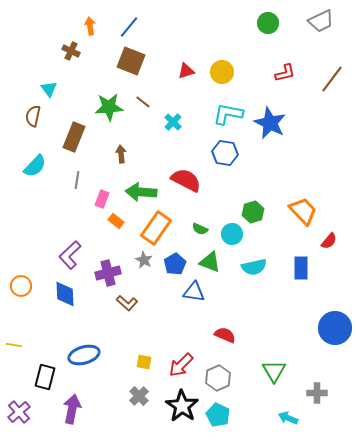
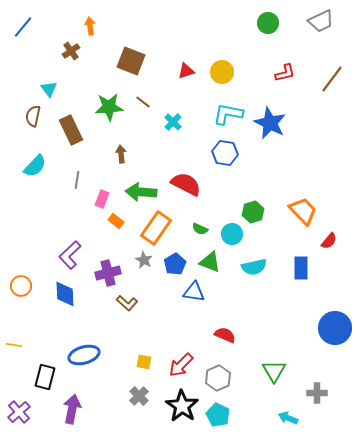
blue line at (129, 27): moved 106 px left
brown cross at (71, 51): rotated 30 degrees clockwise
brown rectangle at (74, 137): moved 3 px left, 7 px up; rotated 48 degrees counterclockwise
red semicircle at (186, 180): moved 4 px down
